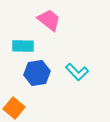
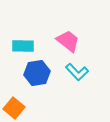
pink trapezoid: moved 19 px right, 21 px down
